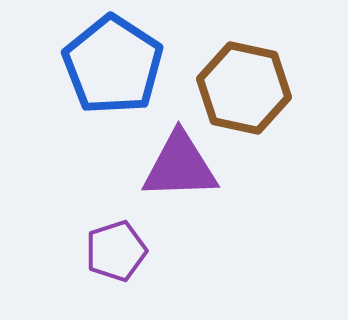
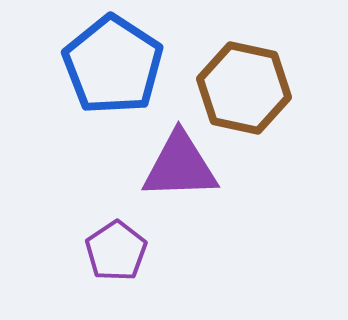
purple pentagon: rotated 16 degrees counterclockwise
